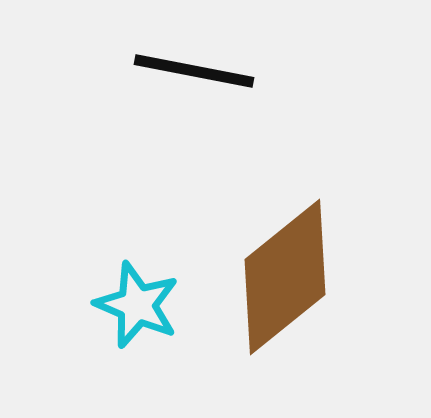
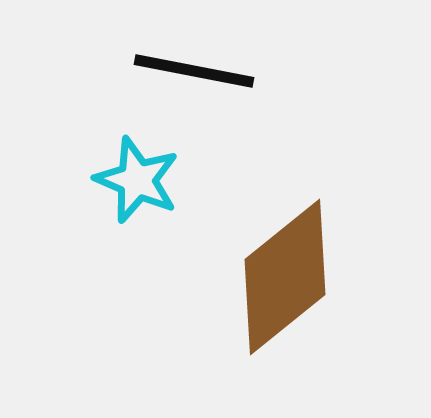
cyan star: moved 125 px up
